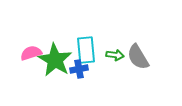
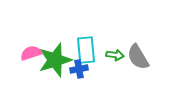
green star: rotated 24 degrees clockwise
